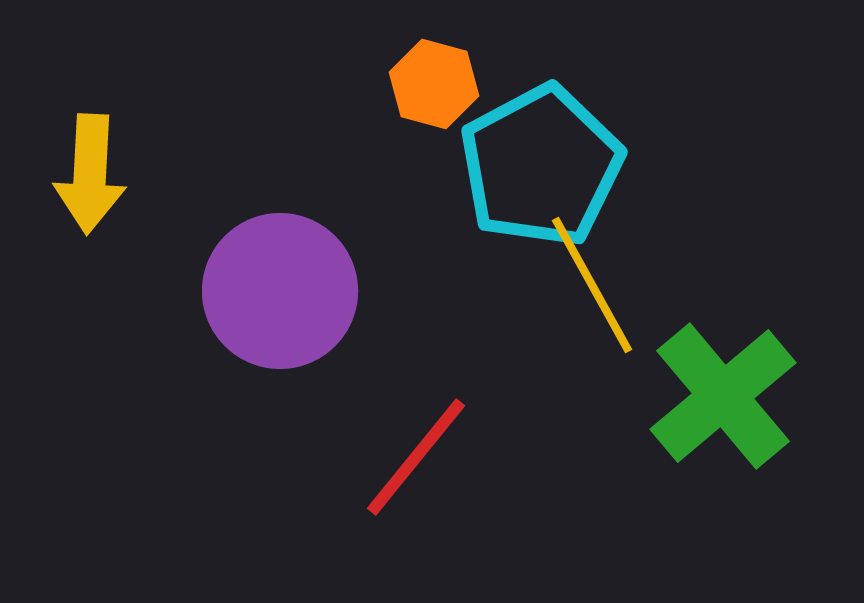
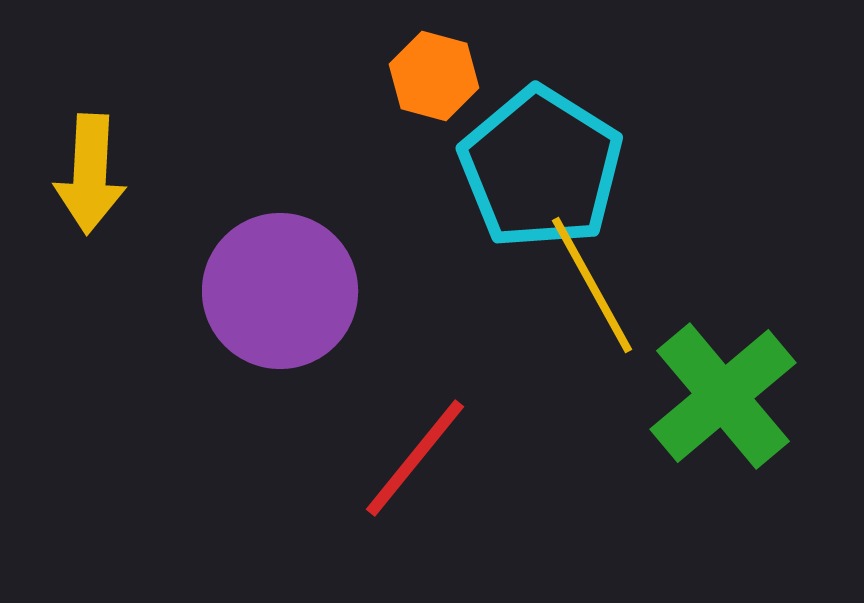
orange hexagon: moved 8 px up
cyan pentagon: moved 2 px down; rotated 12 degrees counterclockwise
red line: moved 1 px left, 1 px down
